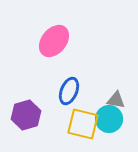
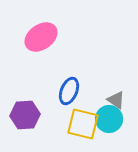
pink ellipse: moved 13 px left, 4 px up; rotated 16 degrees clockwise
gray triangle: rotated 24 degrees clockwise
purple hexagon: moved 1 px left; rotated 12 degrees clockwise
